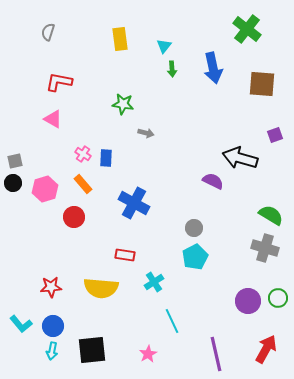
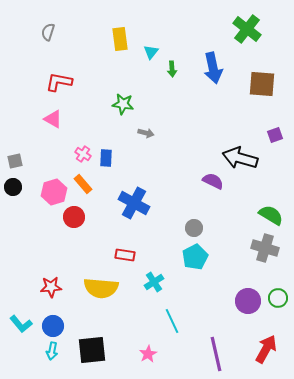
cyan triangle: moved 13 px left, 6 px down
black circle: moved 4 px down
pink hexagon: moved 9 px right, 3 px down
